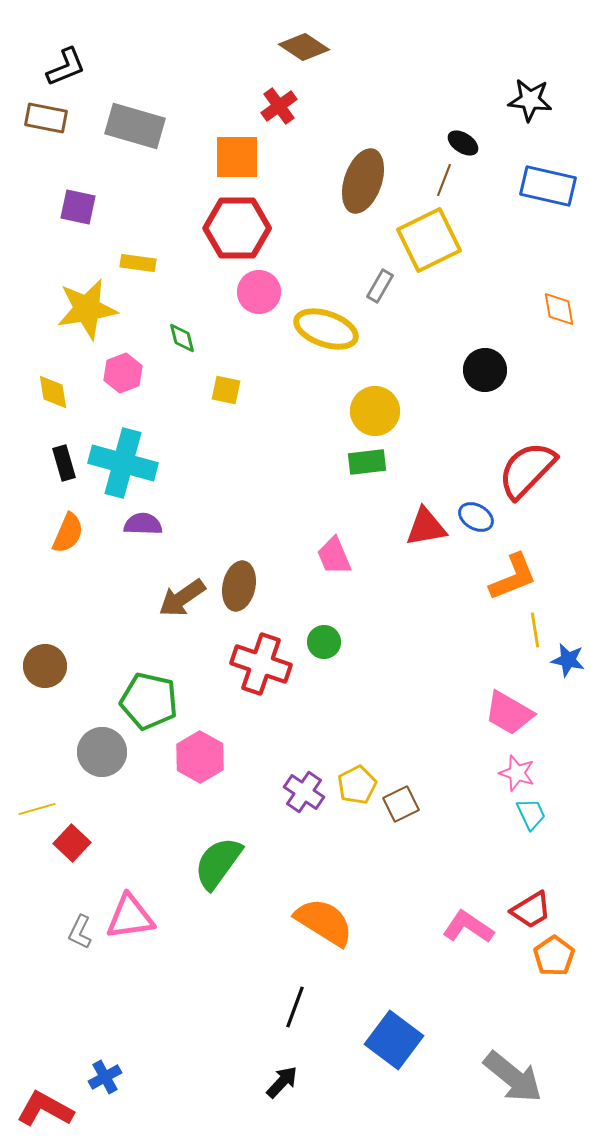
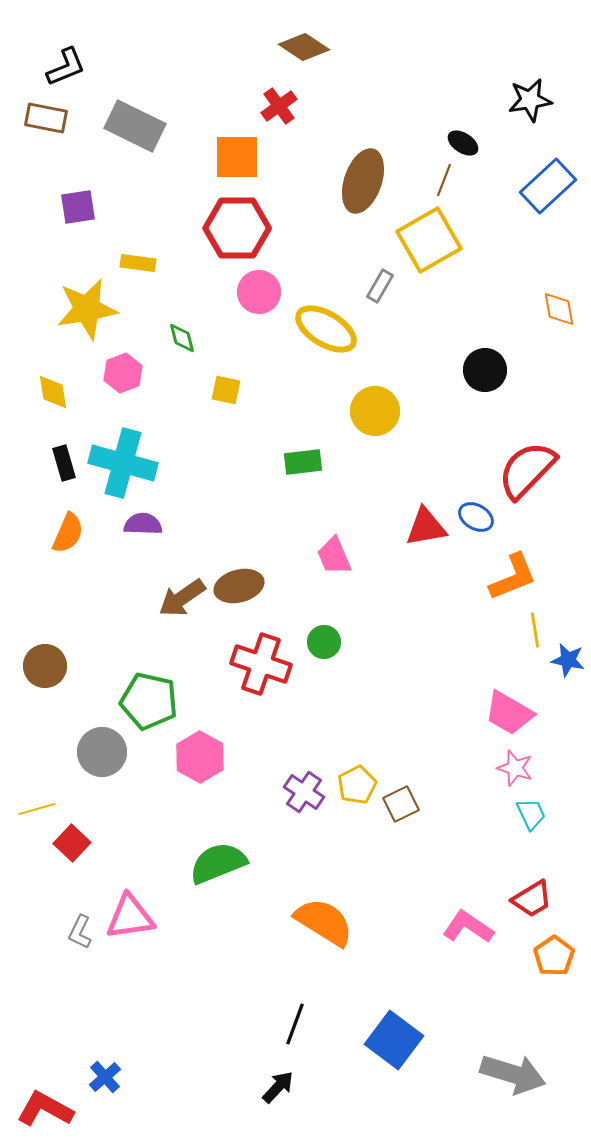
black star at (530, 100): rotated 15 degrees counterclockwise
gray rectangle at (135, 126): rotated 10 degrees clockwise
blue rectangle at (548, 186): rotated 56 degrees counterclockwise
purple square at (78, 207): rotated 21 degrees counterclockwise
yellow square at (429, 240): rotated 4 degrees counterclockwise
yellow ellipse at (326, 329): rotated 12 degrees clockwise
green rectangle at (367, 462): moved 64 px left
brown ellipse at (239, 586): rotated 63 degrees clockwise
pink star at (517, 773): moved 2 px left, 5 px up
green semicircle at (218, 863): rotated 32 degrees clockwise
red trapezoid at (531, 910): moved 1 px right, 11 px up
black line at (295, 1007): moved 17 px down
blue cross at (105, 1077): rotated 12 degrees counterclockwise
gray arrow at (513, 1077): moved 3 px up; rotated 22 degrees counterclockwise
black arrow at (282, 1082): moved 4 px left, 5 px down
